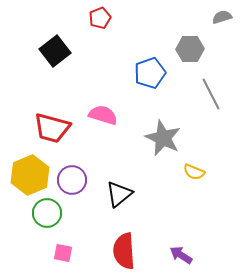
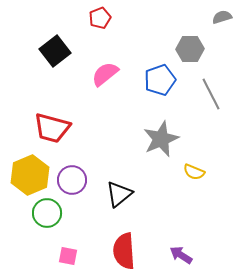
blue pentagon: moved 10 px right, 7 px down
pink semicircle: moved 2 px right, 41 px up; rotated 56 degrees counterclockwise
gray star: moved 2 px left, 1 px down; rotated 24 degrees clockwise
pink square: moved 5 px right, 3 px down
